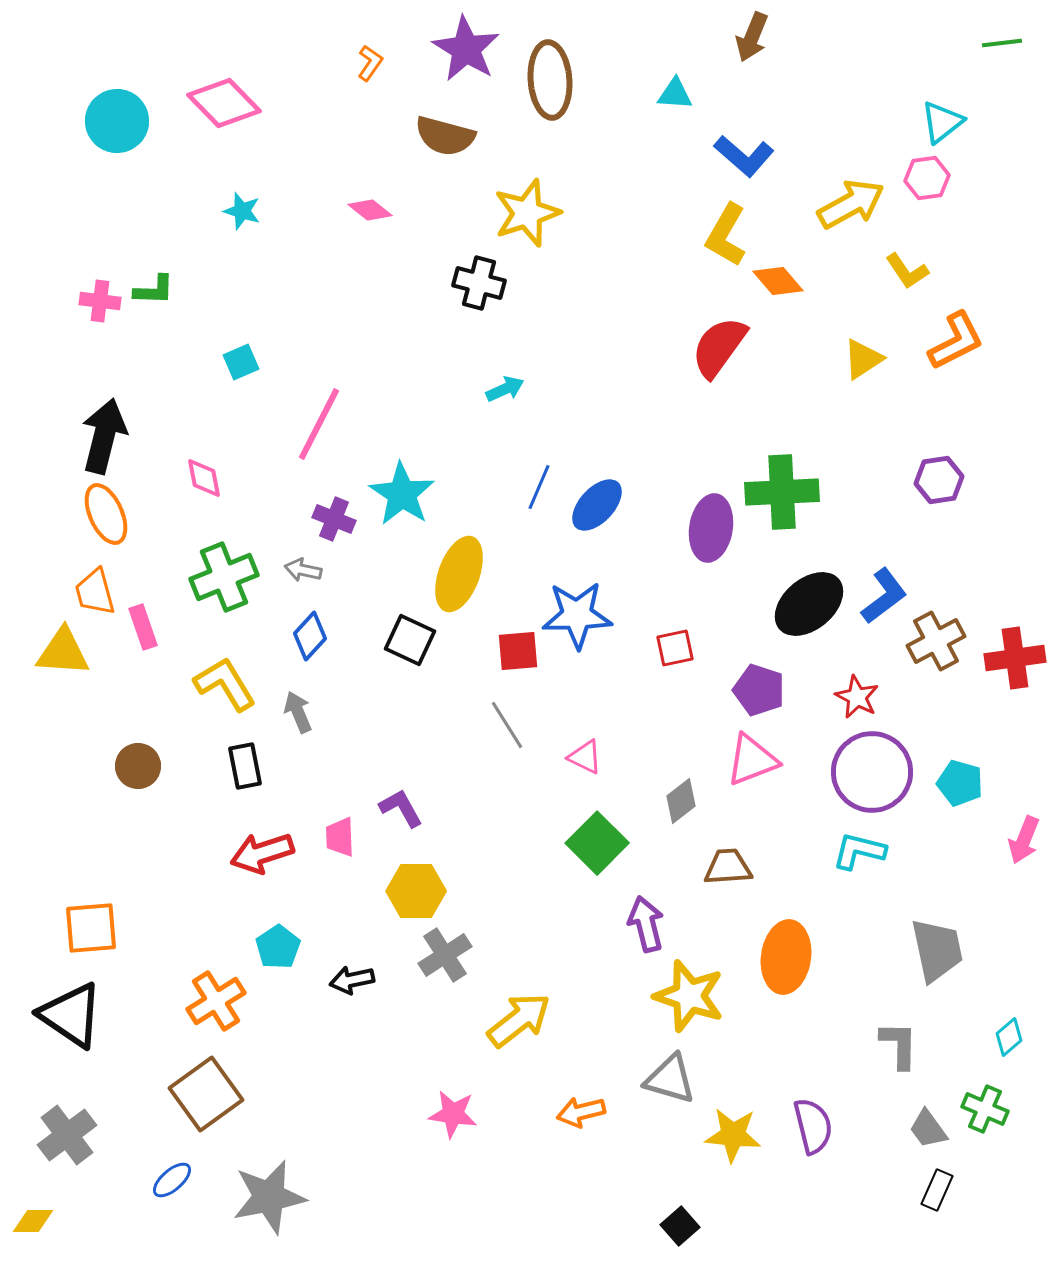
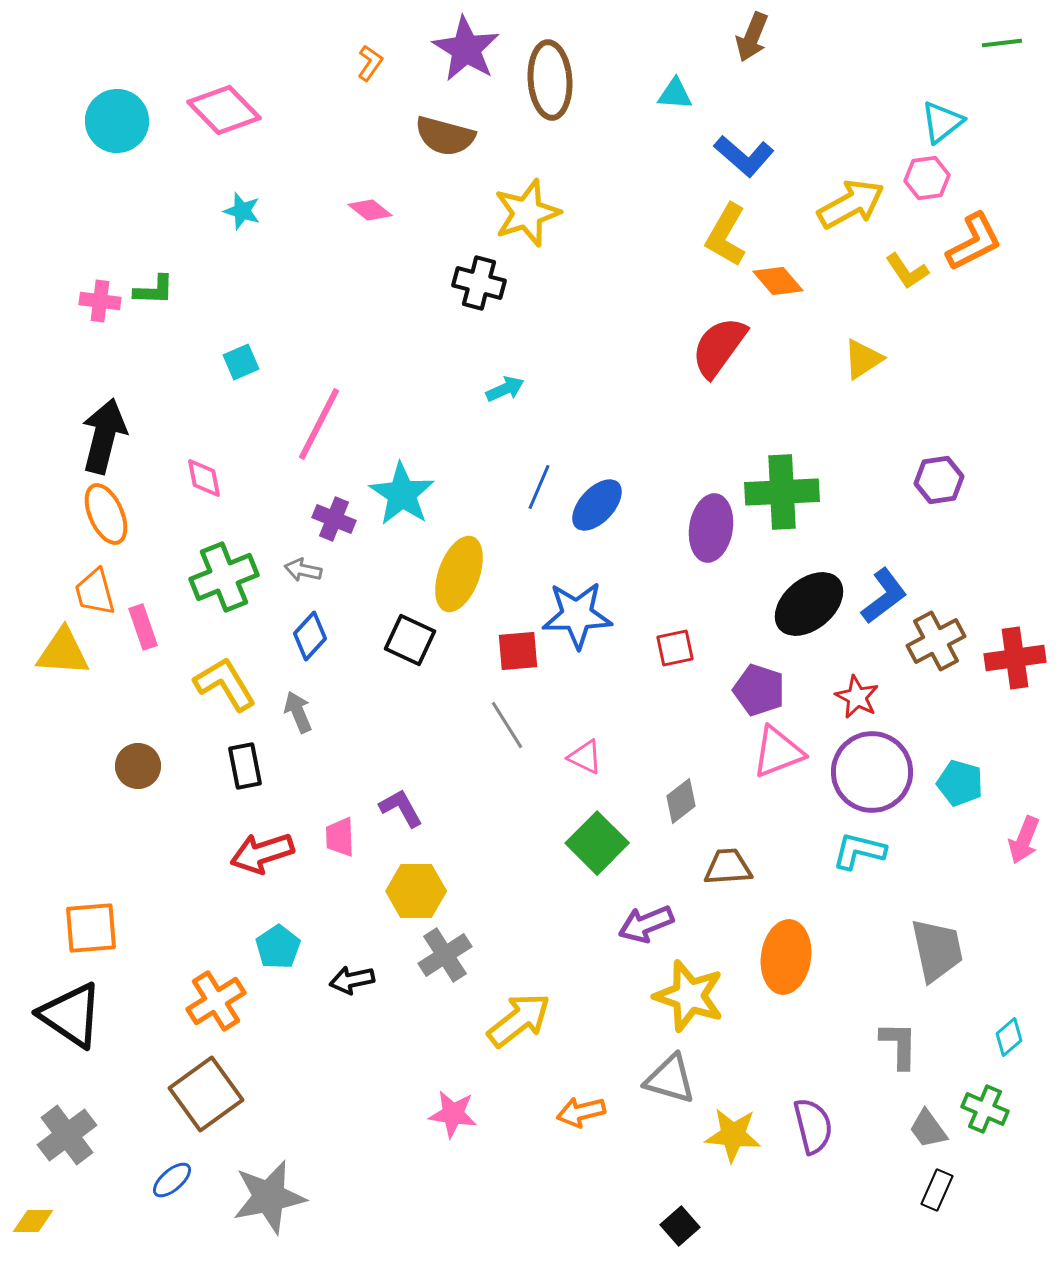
pink diamond at (224, 103): moved 7 px down
orange L-shape at (956, 341): moved 18 px right, 99 px up
pink triangle at (752, 760): moved 26 px right, 8 px up
purple arrow at (646, 924): rotated 98 degrees counterclockwise
